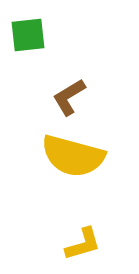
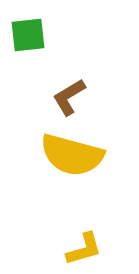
yellow semicircle: moved 1 px left, 1 px up
yellow L-shape: moved 1 px right, 5 px down
